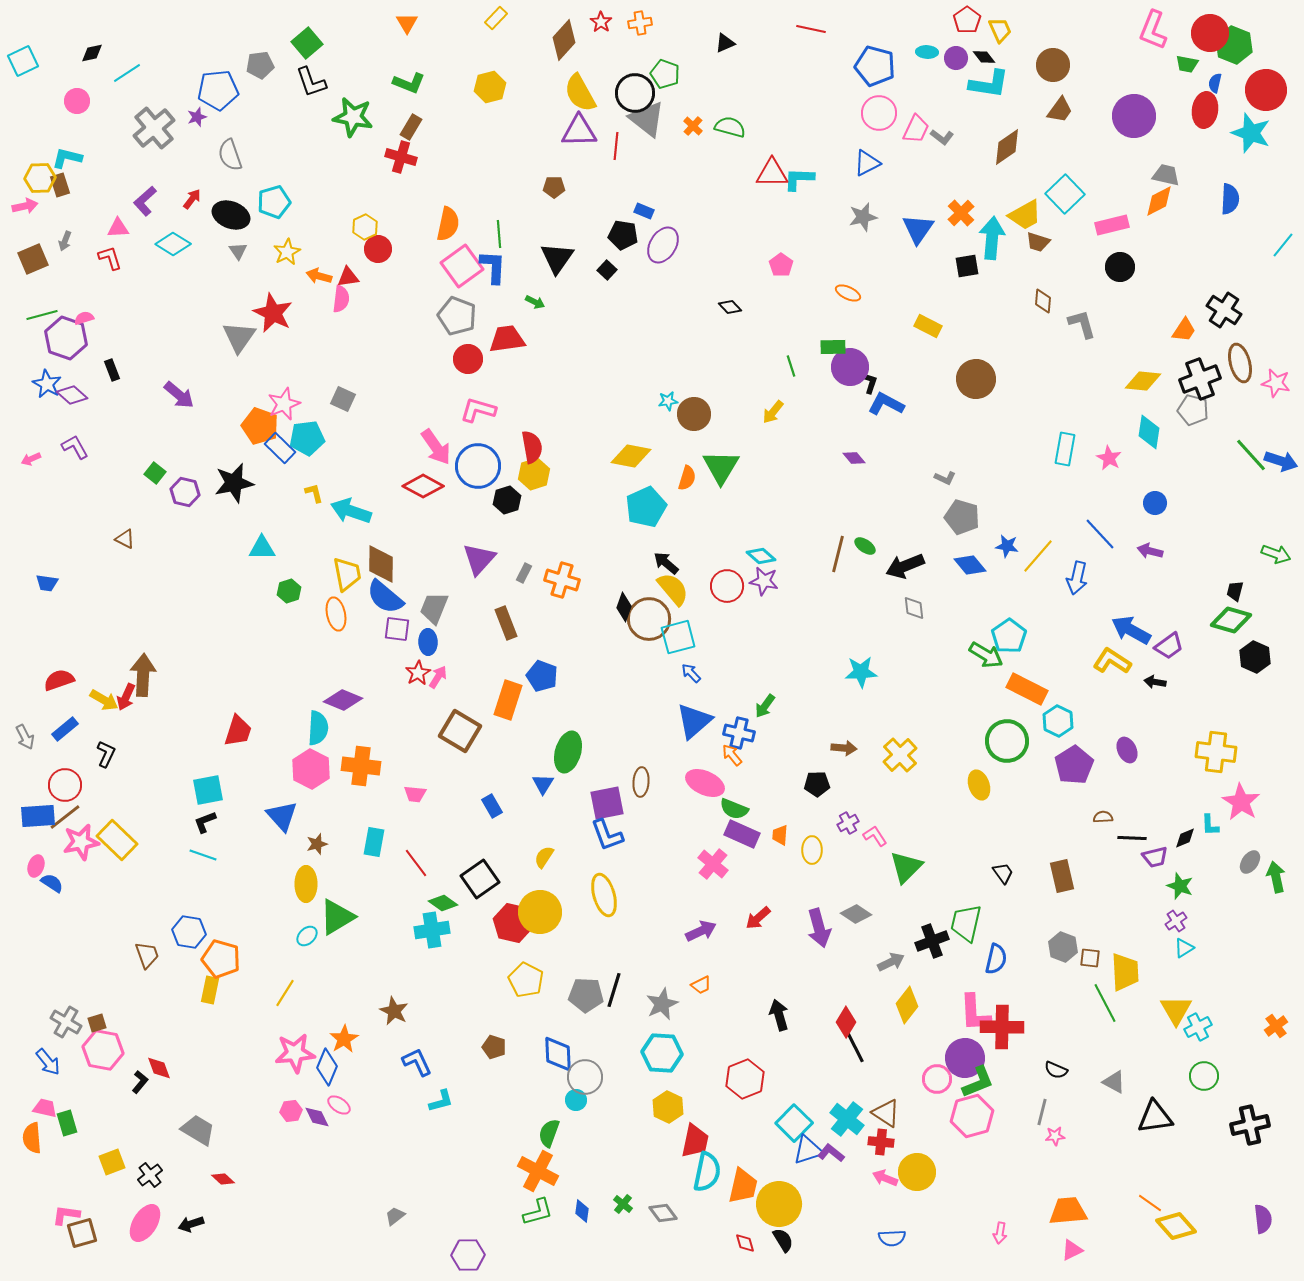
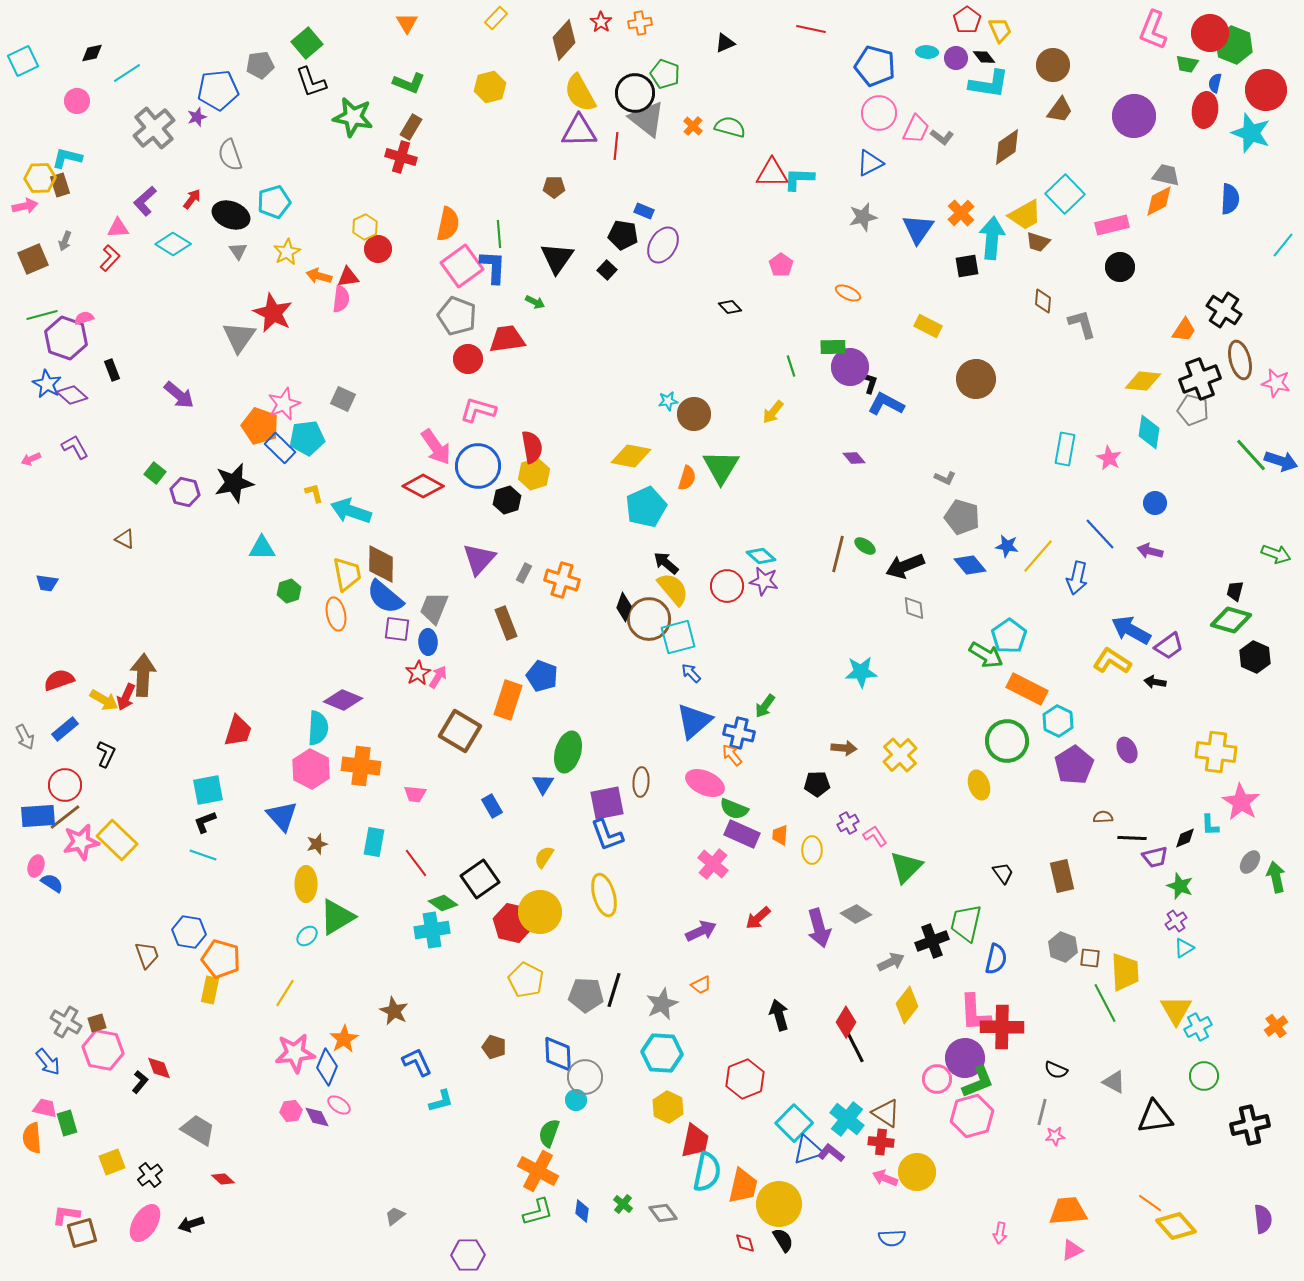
blue triangle at (867, 163): moved 3 px right
red L-shape at (110, 258): rotated 60 degrees clockwise
brown ellipse at (1240, 363): moved 3 px up
